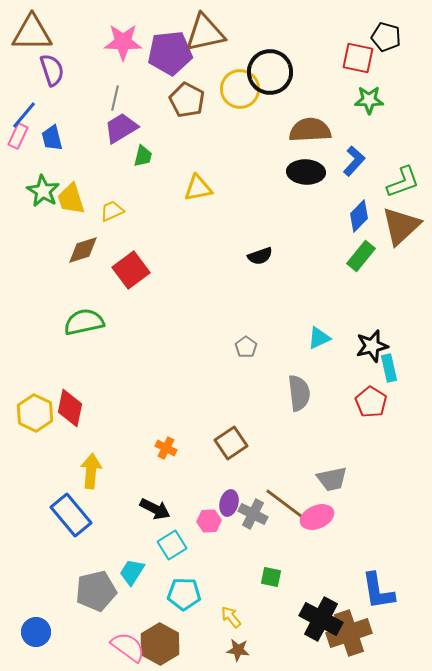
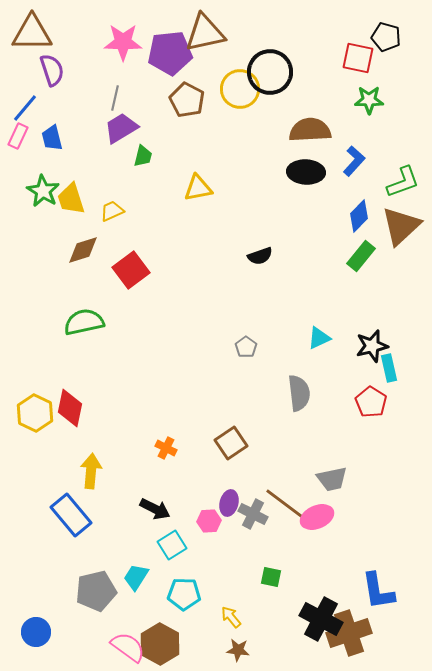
blue line at (24, 115): moved 1 px right, 7 px up
cyan trapezoid at (132, 572): moved 4 px right, 5 px down
